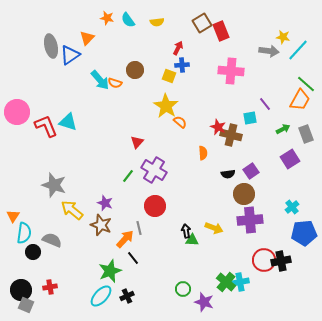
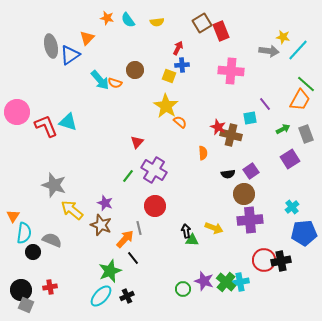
purple star at (204, 302): moved 21 px up
